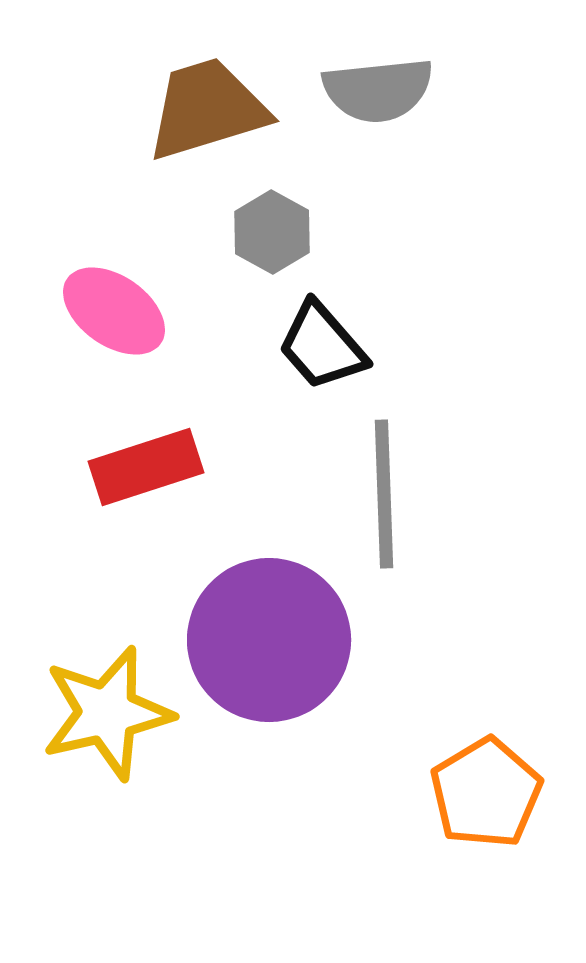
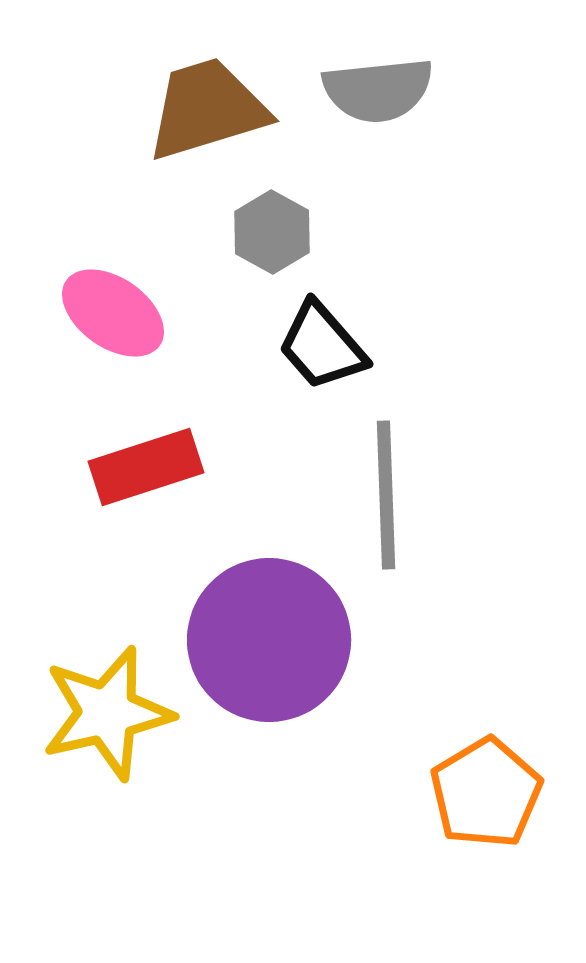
pink ellipse: moved 1 px left, 2 px down
gray line: moved 2 px right, 1 px down
